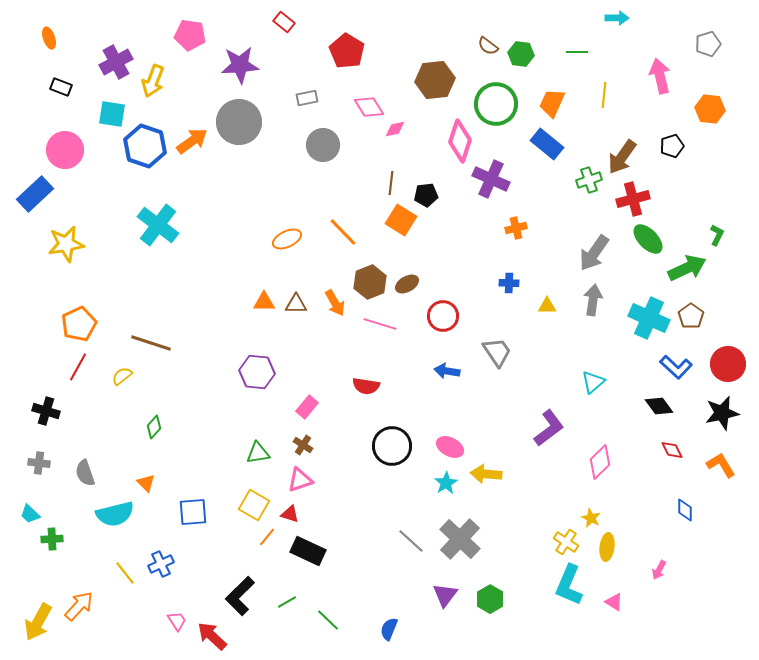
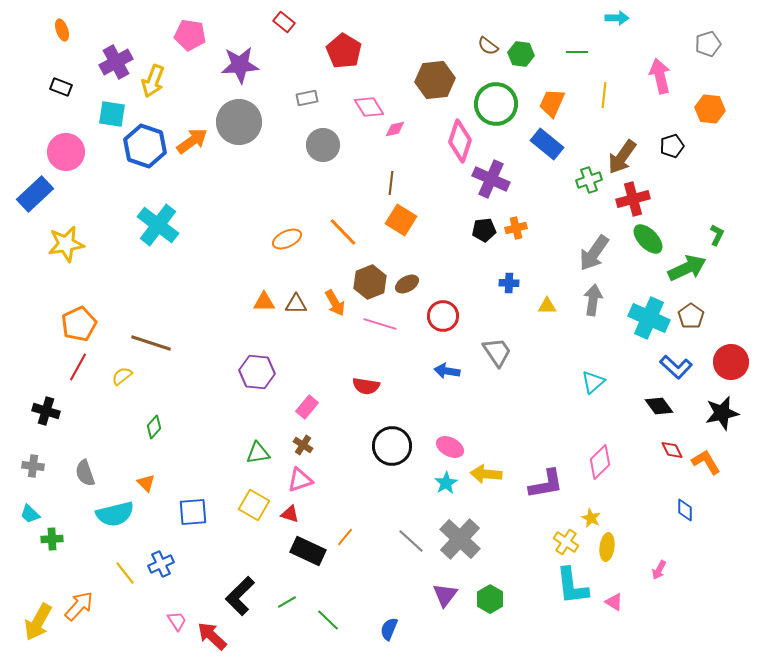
orange ellipse at (49, 38): moved 13 px right, 8 px up
red pentagon at (347, 51): moved 3 px left
pink circle at (65, 150): moved 1 px right, 2 px down
black pentagon at (426, 195): moved 58 px right, 35 px down
red circle at (728, 364): moved 3 px right, 2 px up
purple L-shape at (549, 428): moved 3 px left, 56 px down; rotated 27 degrees clockwise
gray cross at (39, 463): moved 6 px left, 3 px down
orange L-shape at (721, 465): moved 15 px left, 3 px up
orange line at (267, 537): moved 78 px right
cyan L-shape at (569, 585): moved 3 px right, 1 px down; rotated 30 degrees counterclockwise
